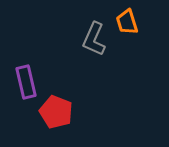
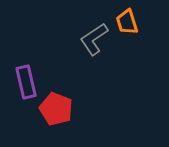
gray L-shape: rotated 32 degrees clockwise
red pentagon: moved 3 px up
